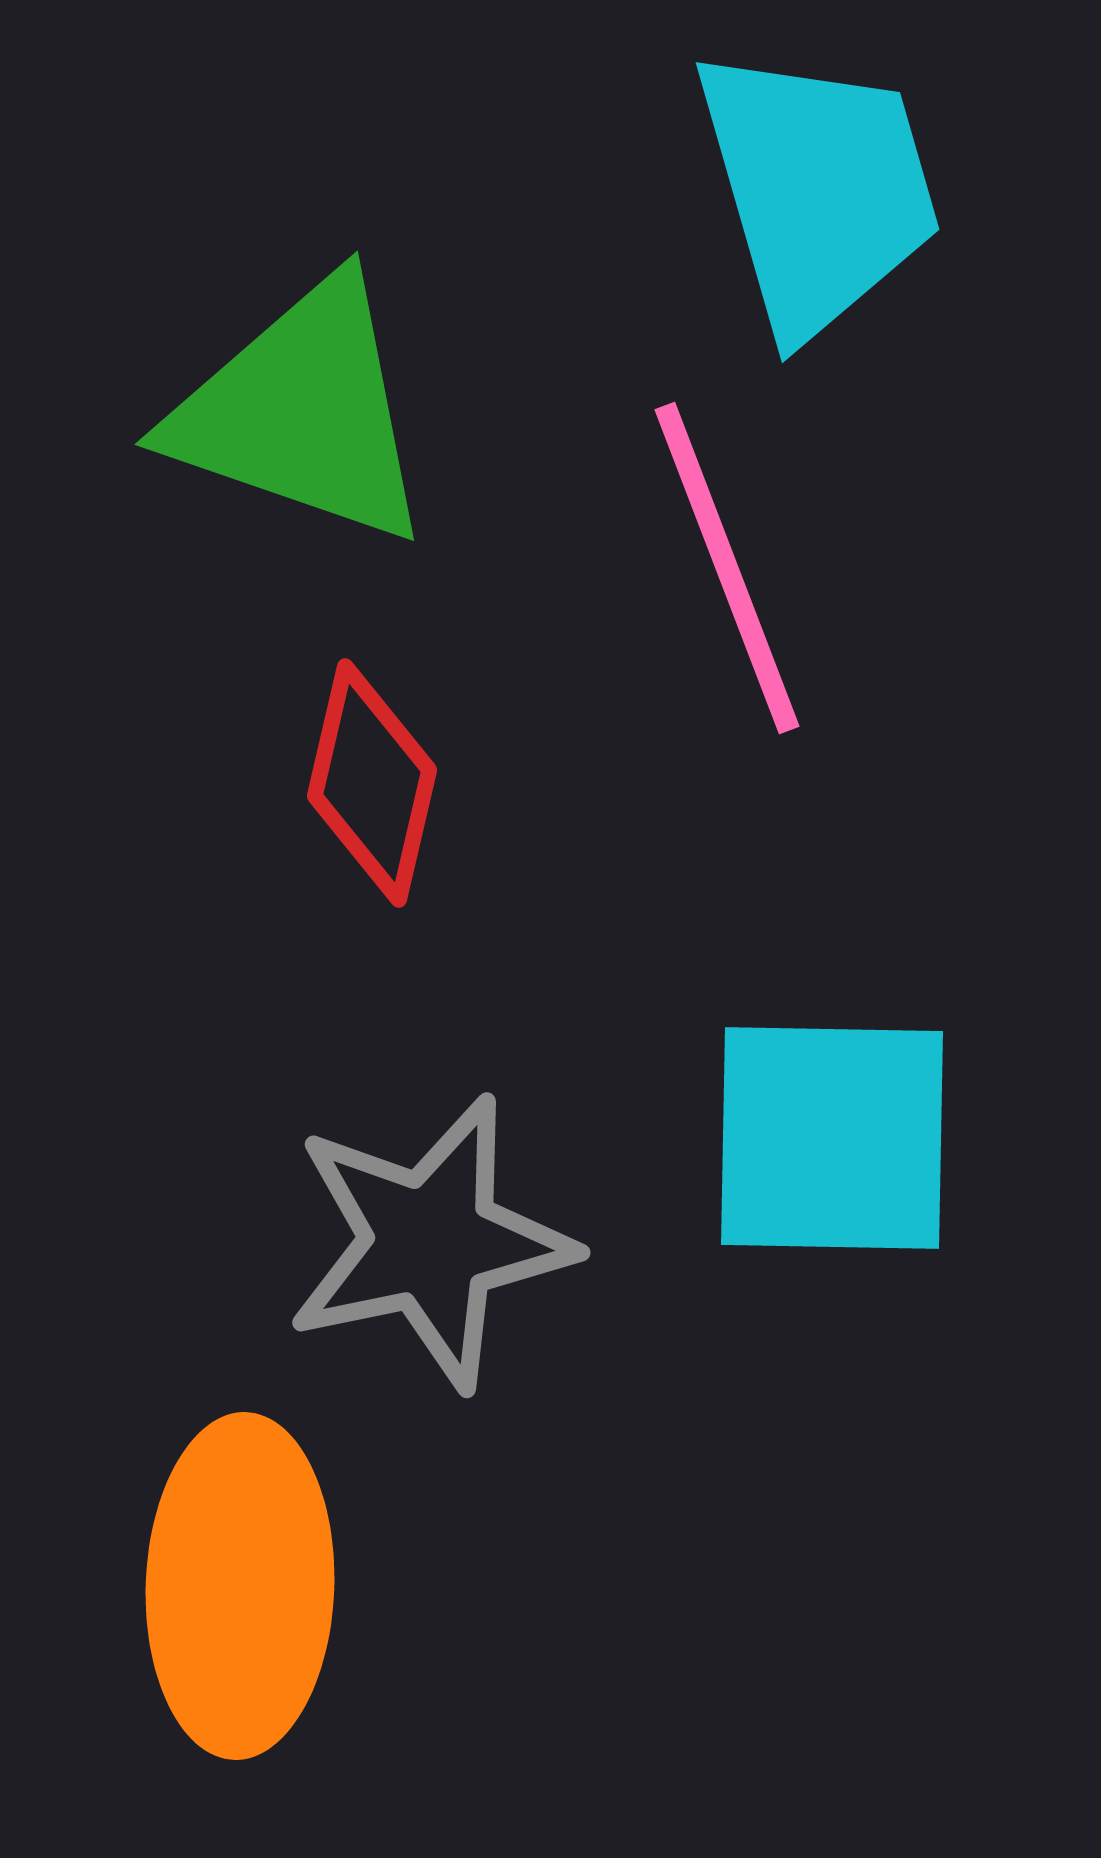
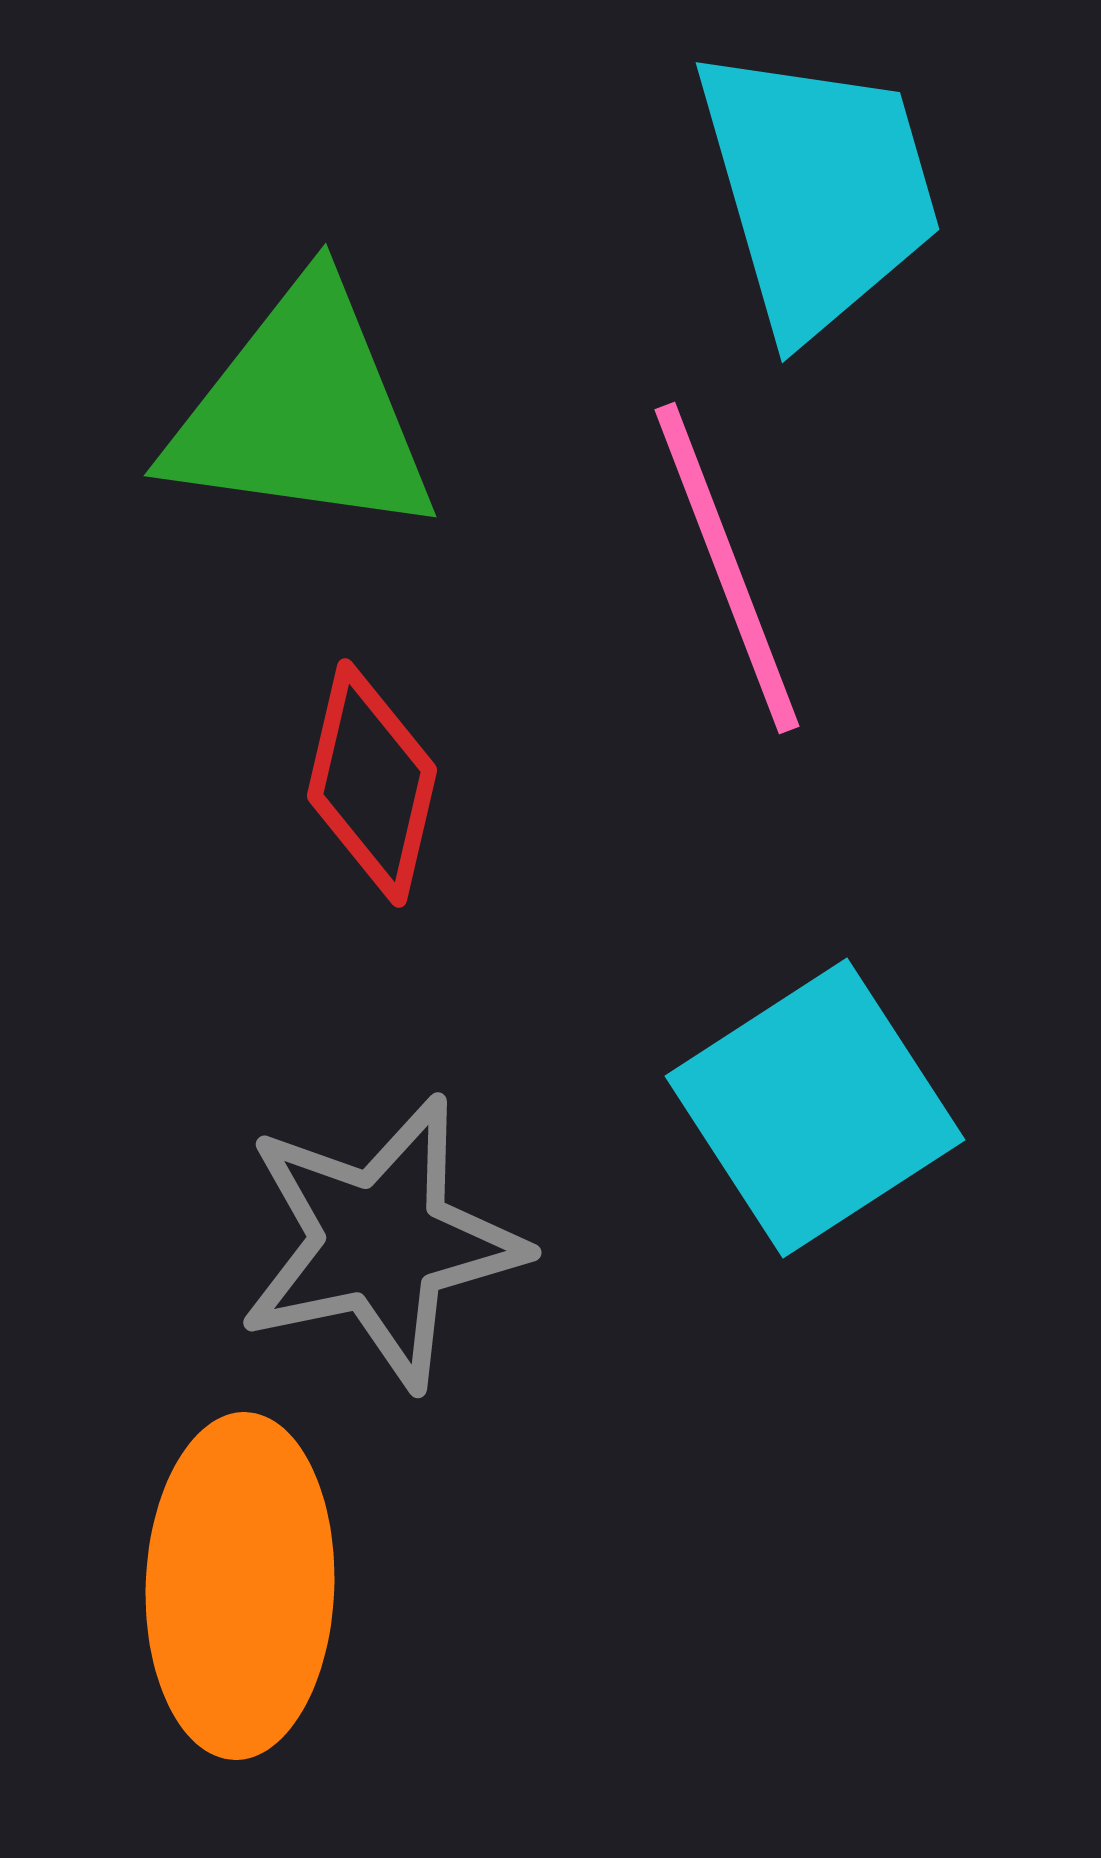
green triangle: rotated 11 degrees counterclockwise
cyan square: moved 17 px left, 30 px up; rotated 34 degrees counterclockwise
gray star: moved 49 px left
